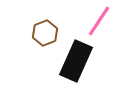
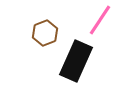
pink line: moved 1 px right, 1 px up
